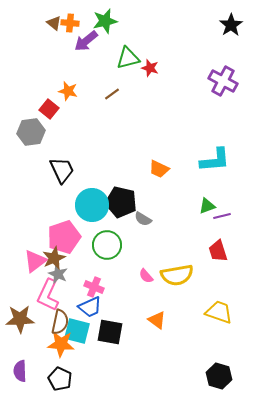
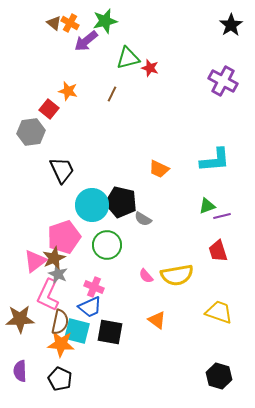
orange cross at (70, 23): rotated 24 degrees clockwise
brown line at (112, 94): rotated 28 degrees counterclockwise
